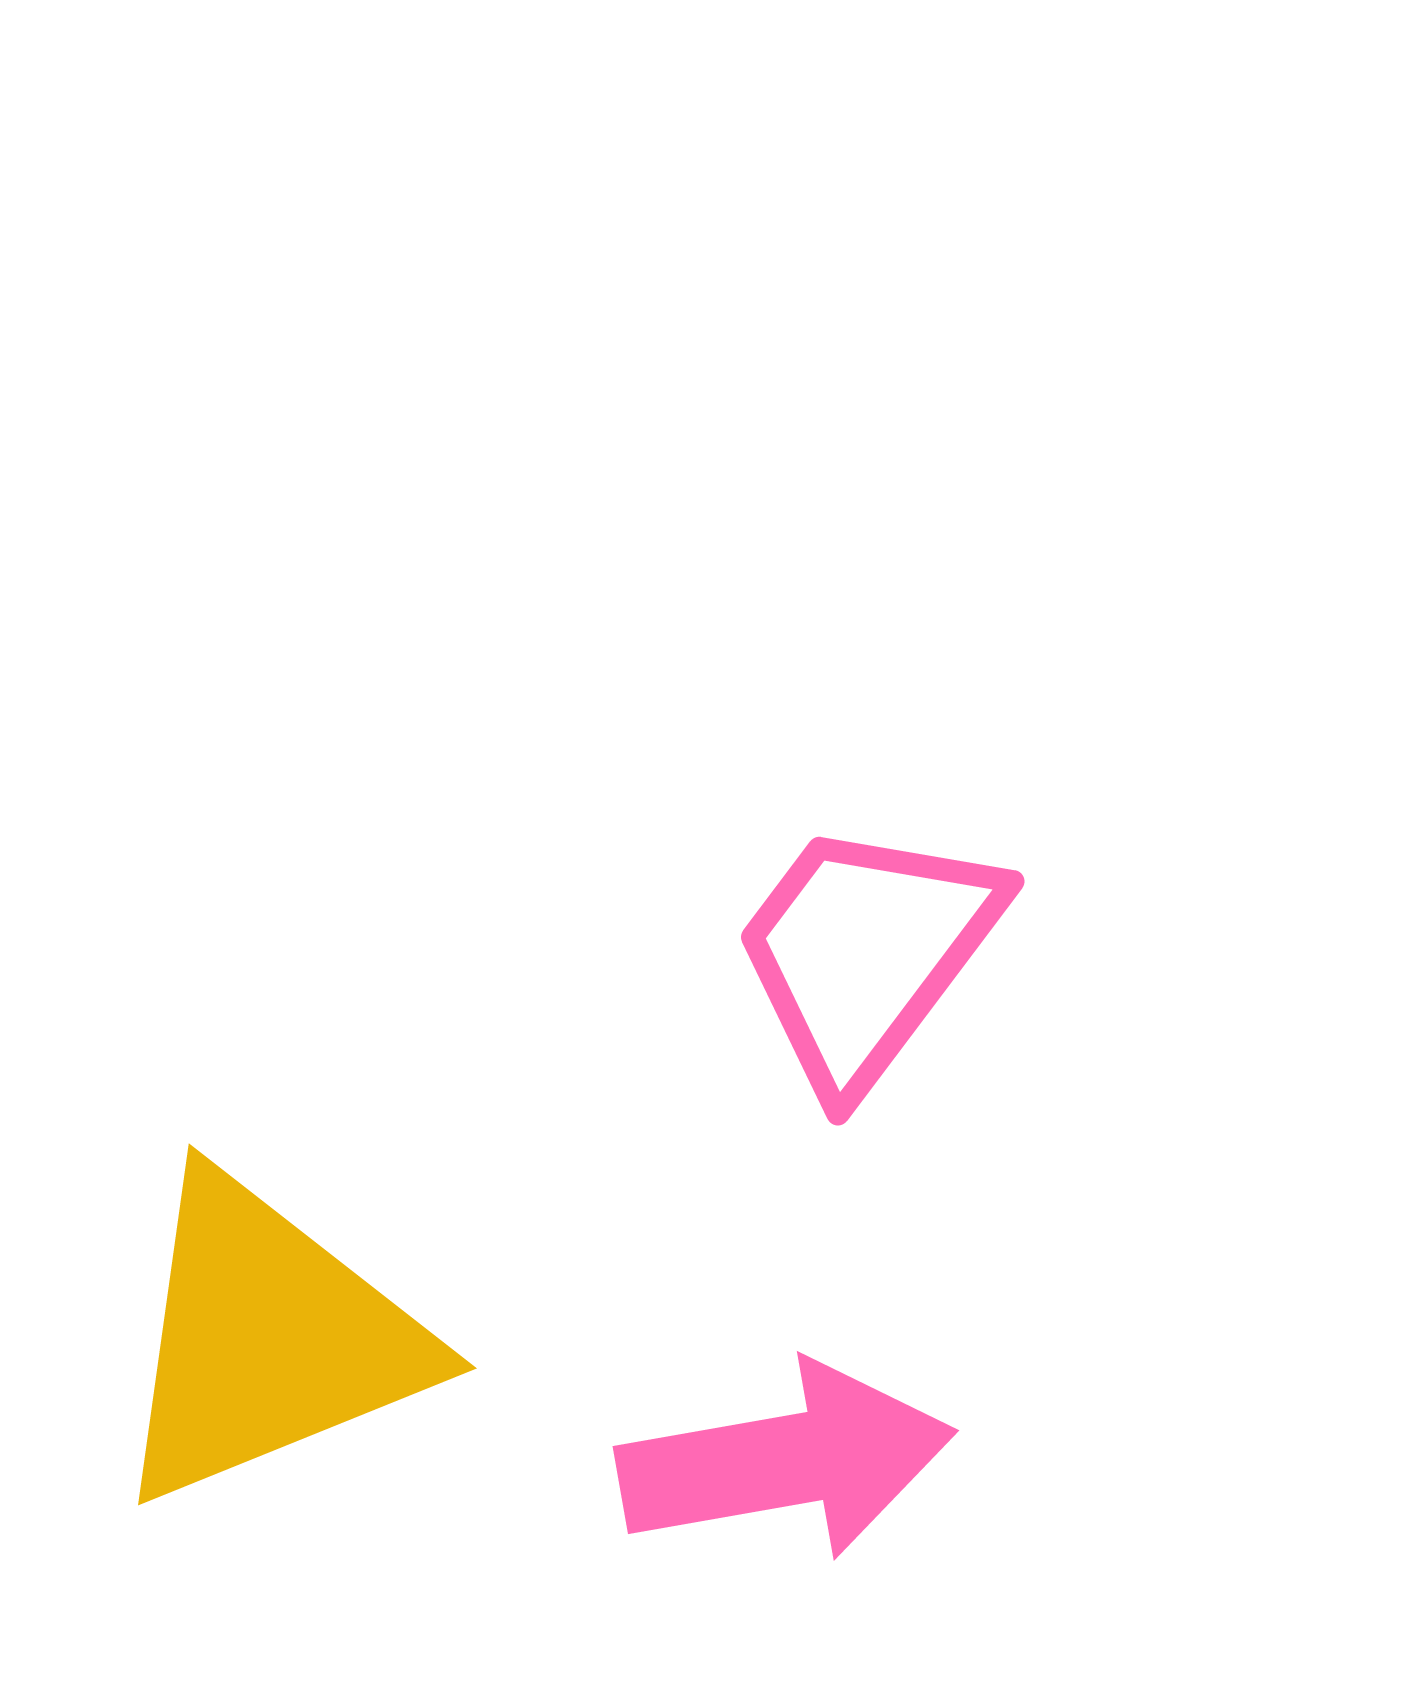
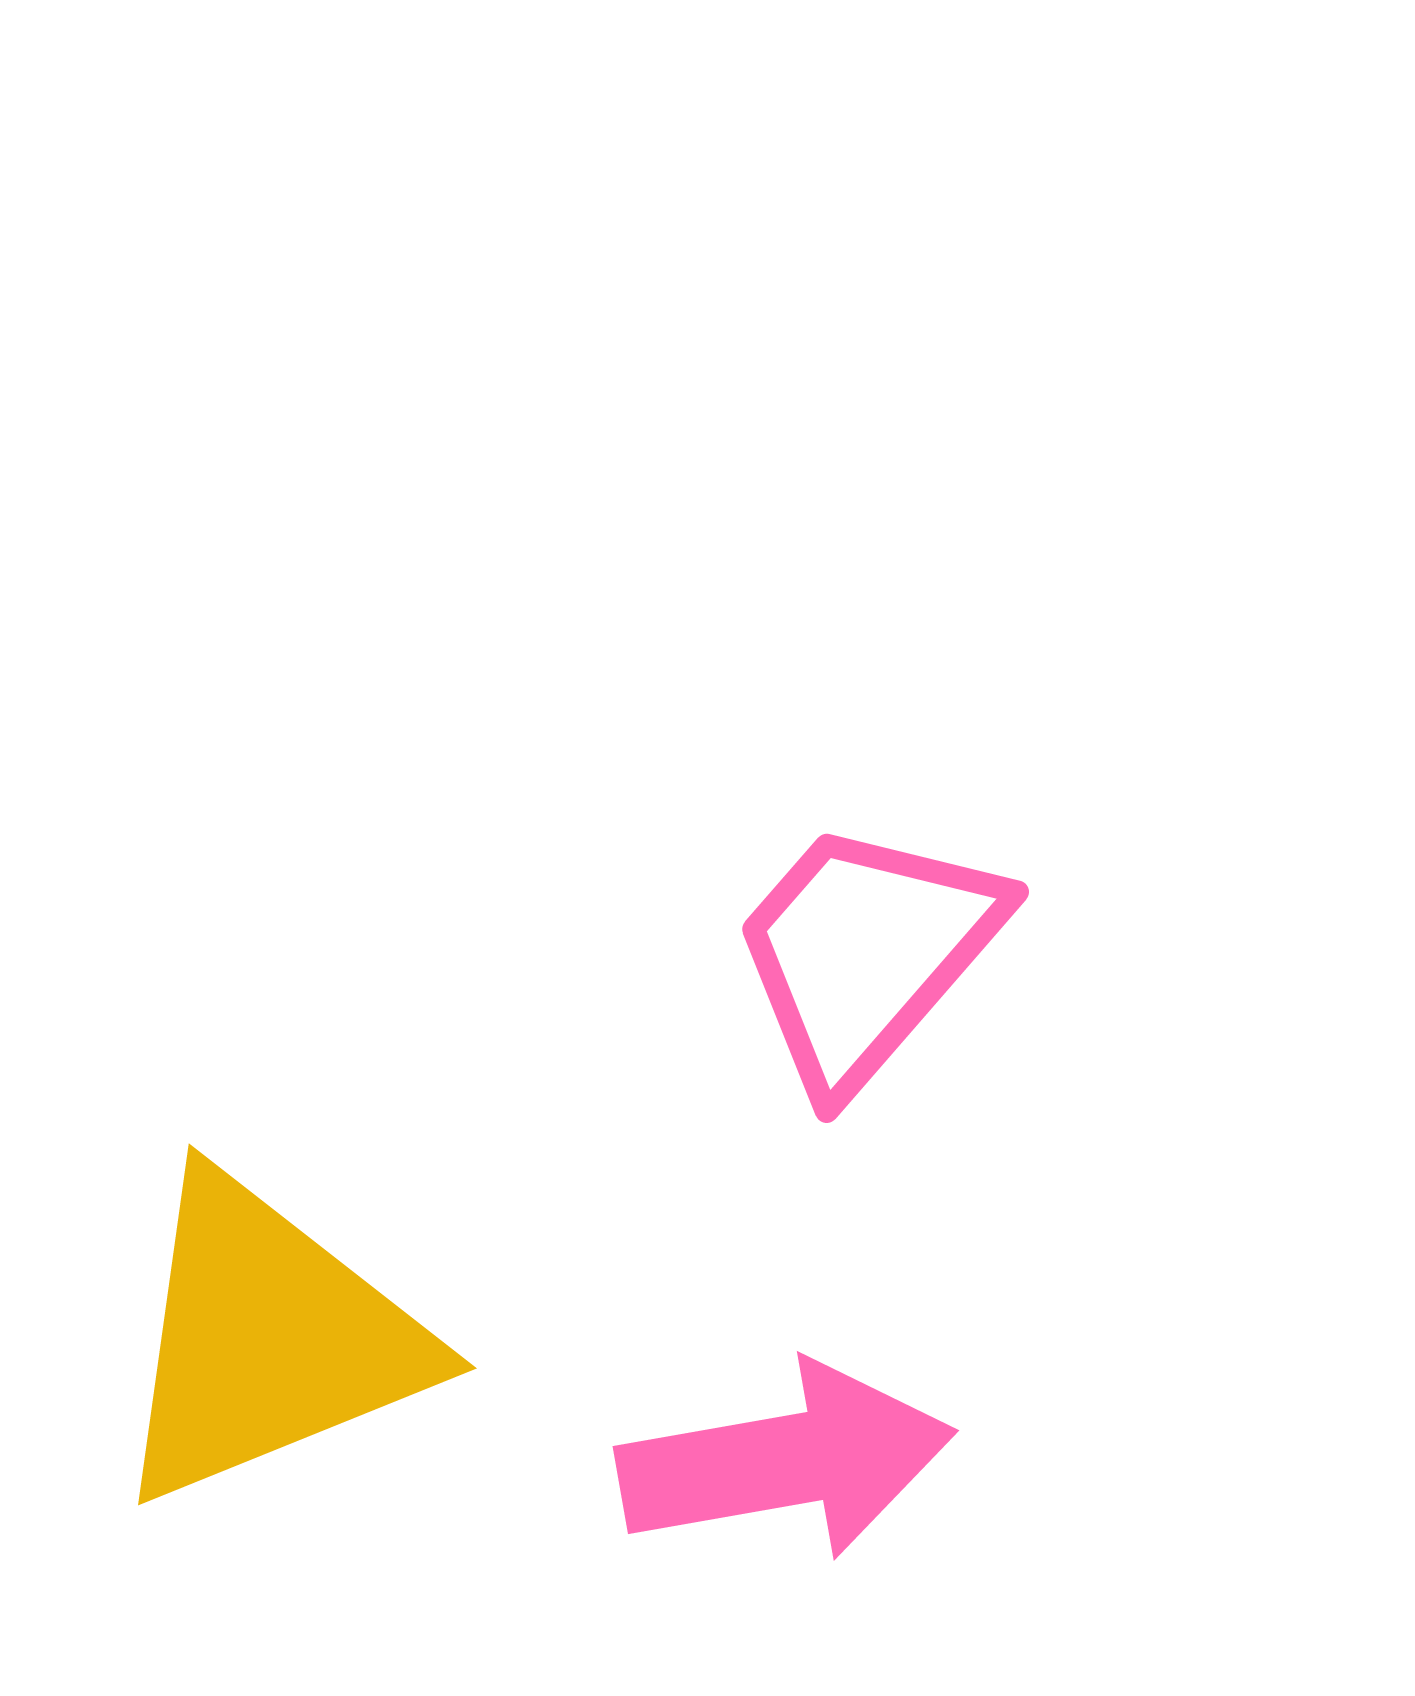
pink trapezoid: rotated 4 degrees clockwise
